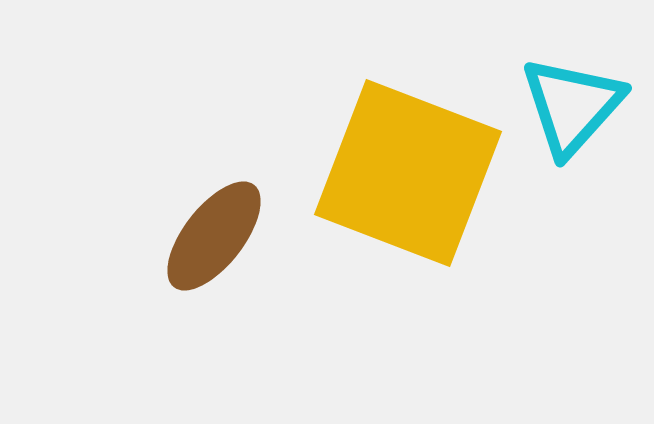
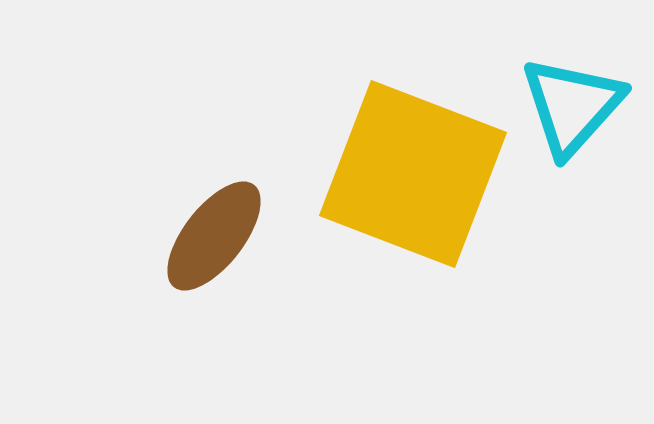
yellow square: moved 5 px right, 1 px down
